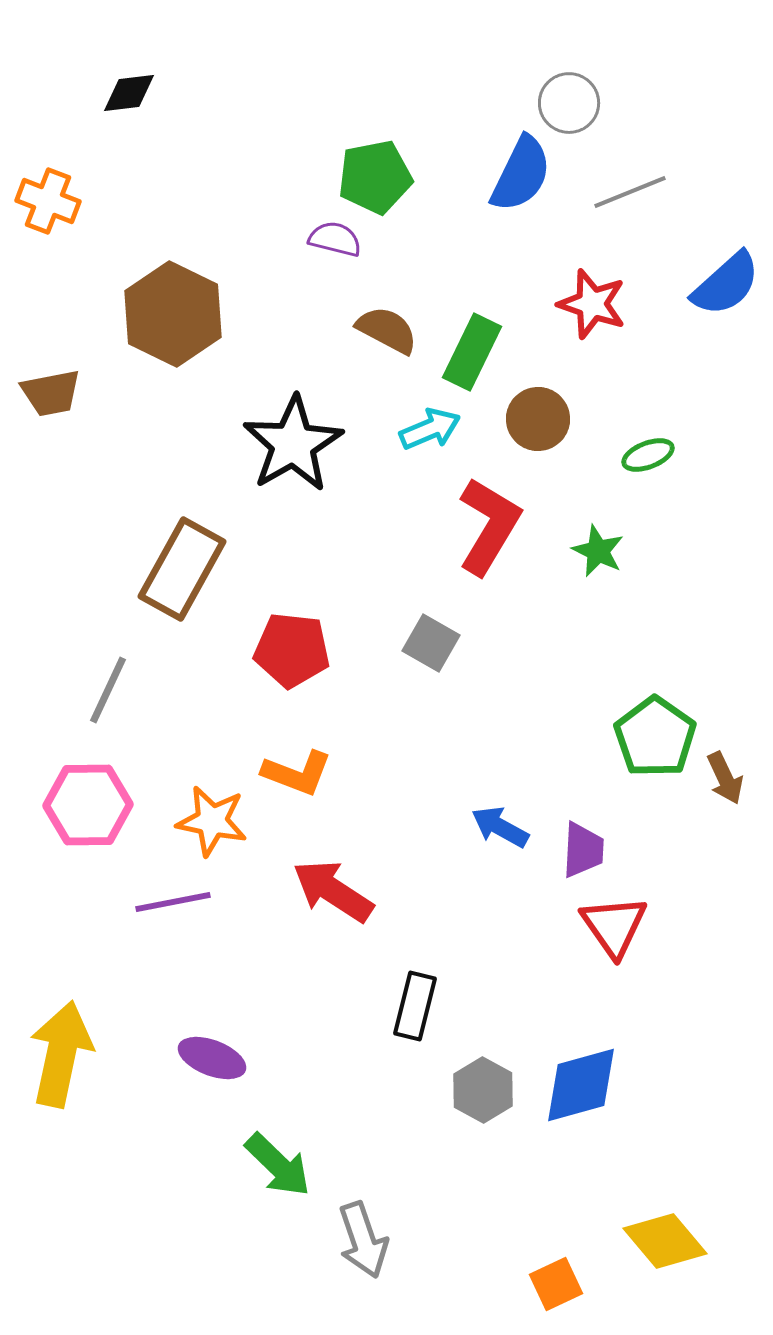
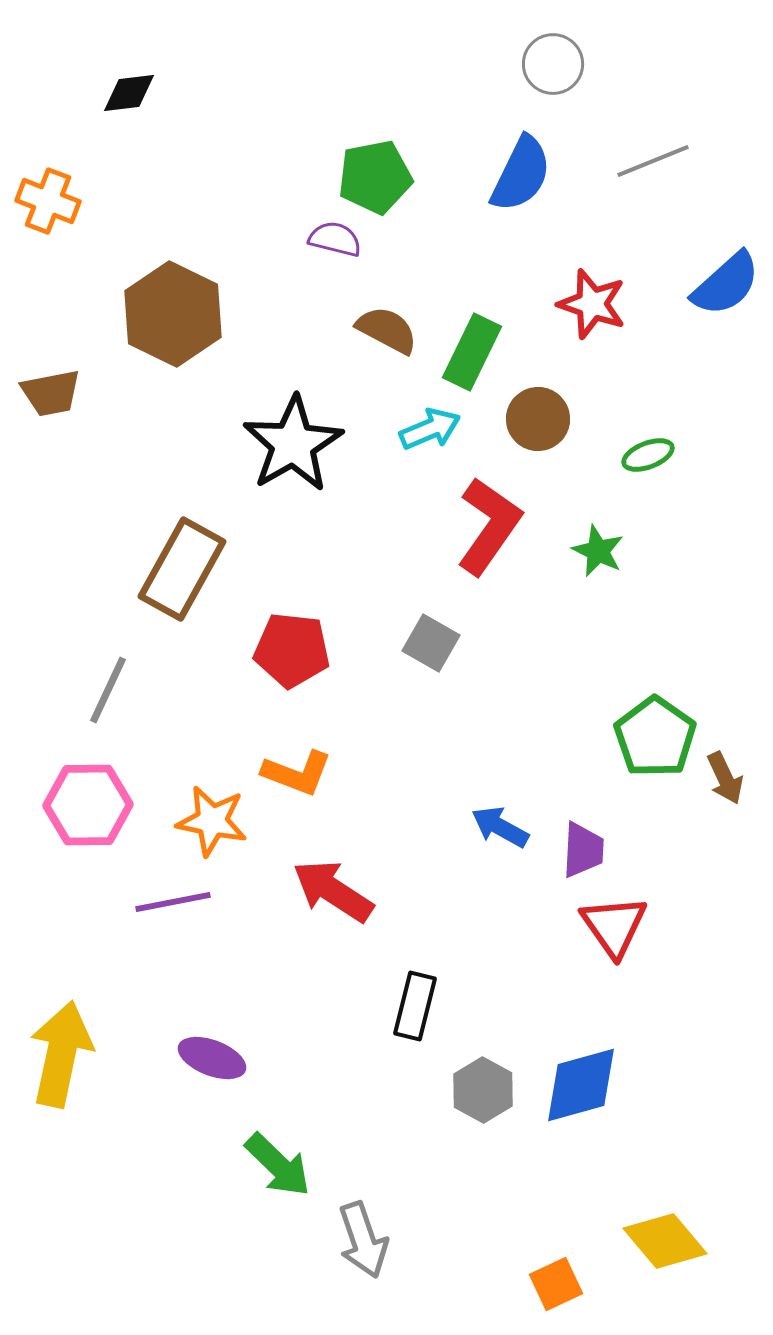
gray circle at (569, 103): moved 16 px left, 39 px up
gray line at (630, 192): moved 23 px right, 31 px up
red L-shape at (489, 526): rotated 4 degrees clockwise
